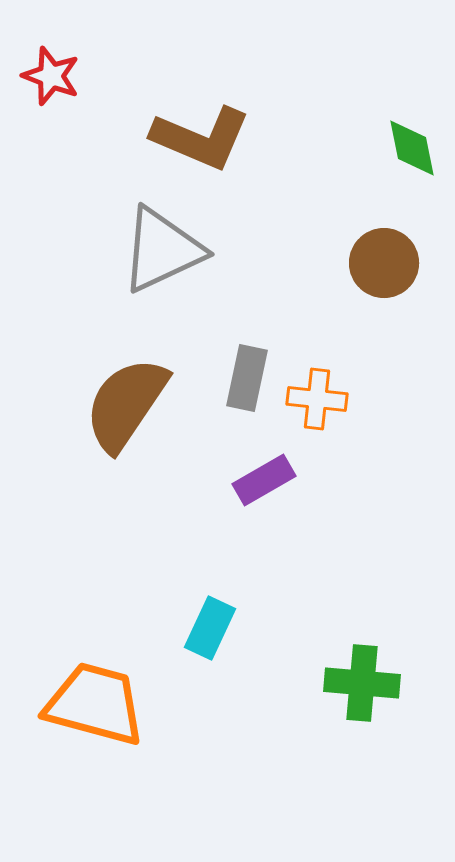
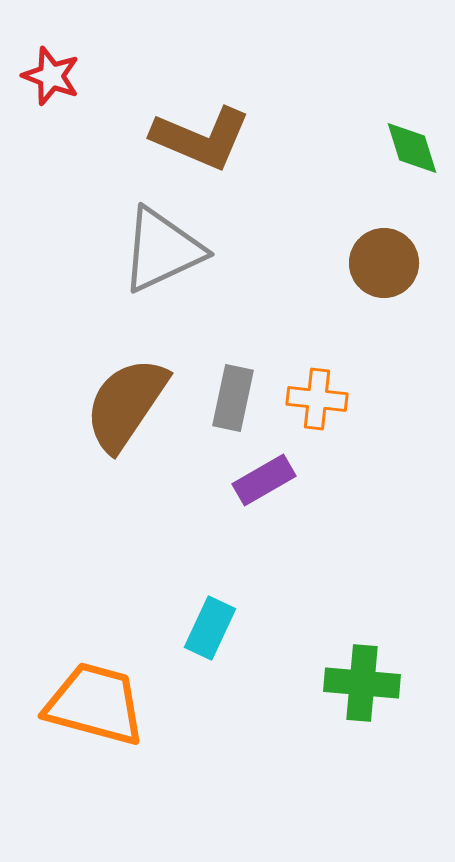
green diamond: rotated 6 degrees counterclockwise
gray rectangle: moved 14 px left, 20 px down
